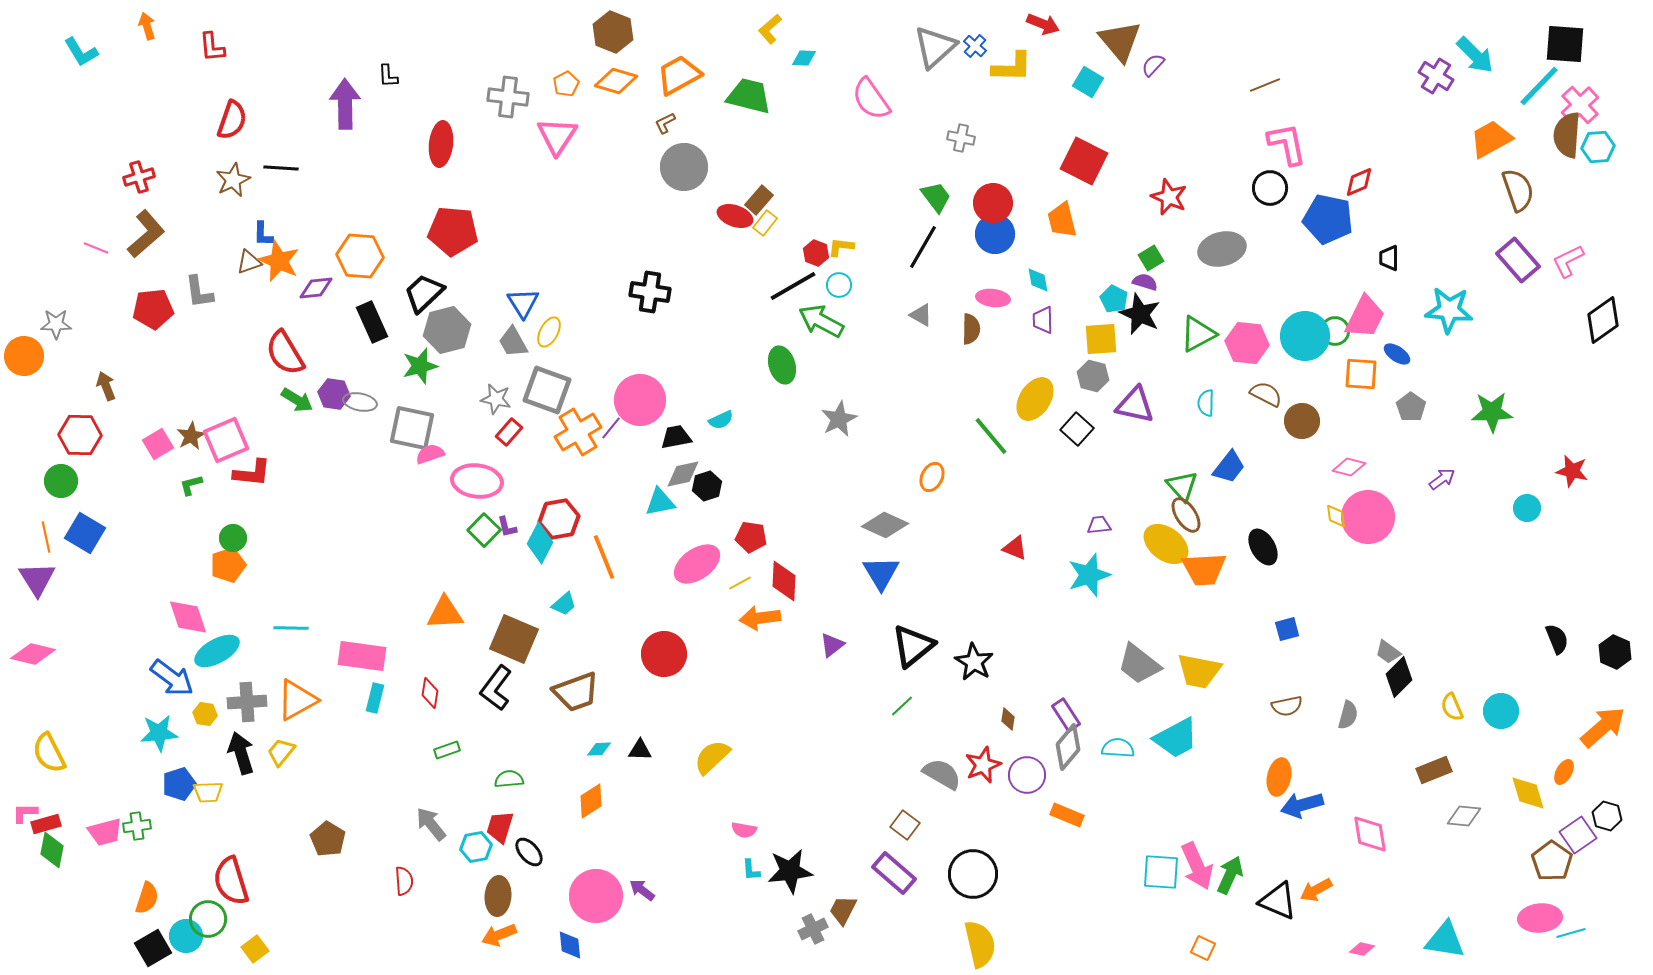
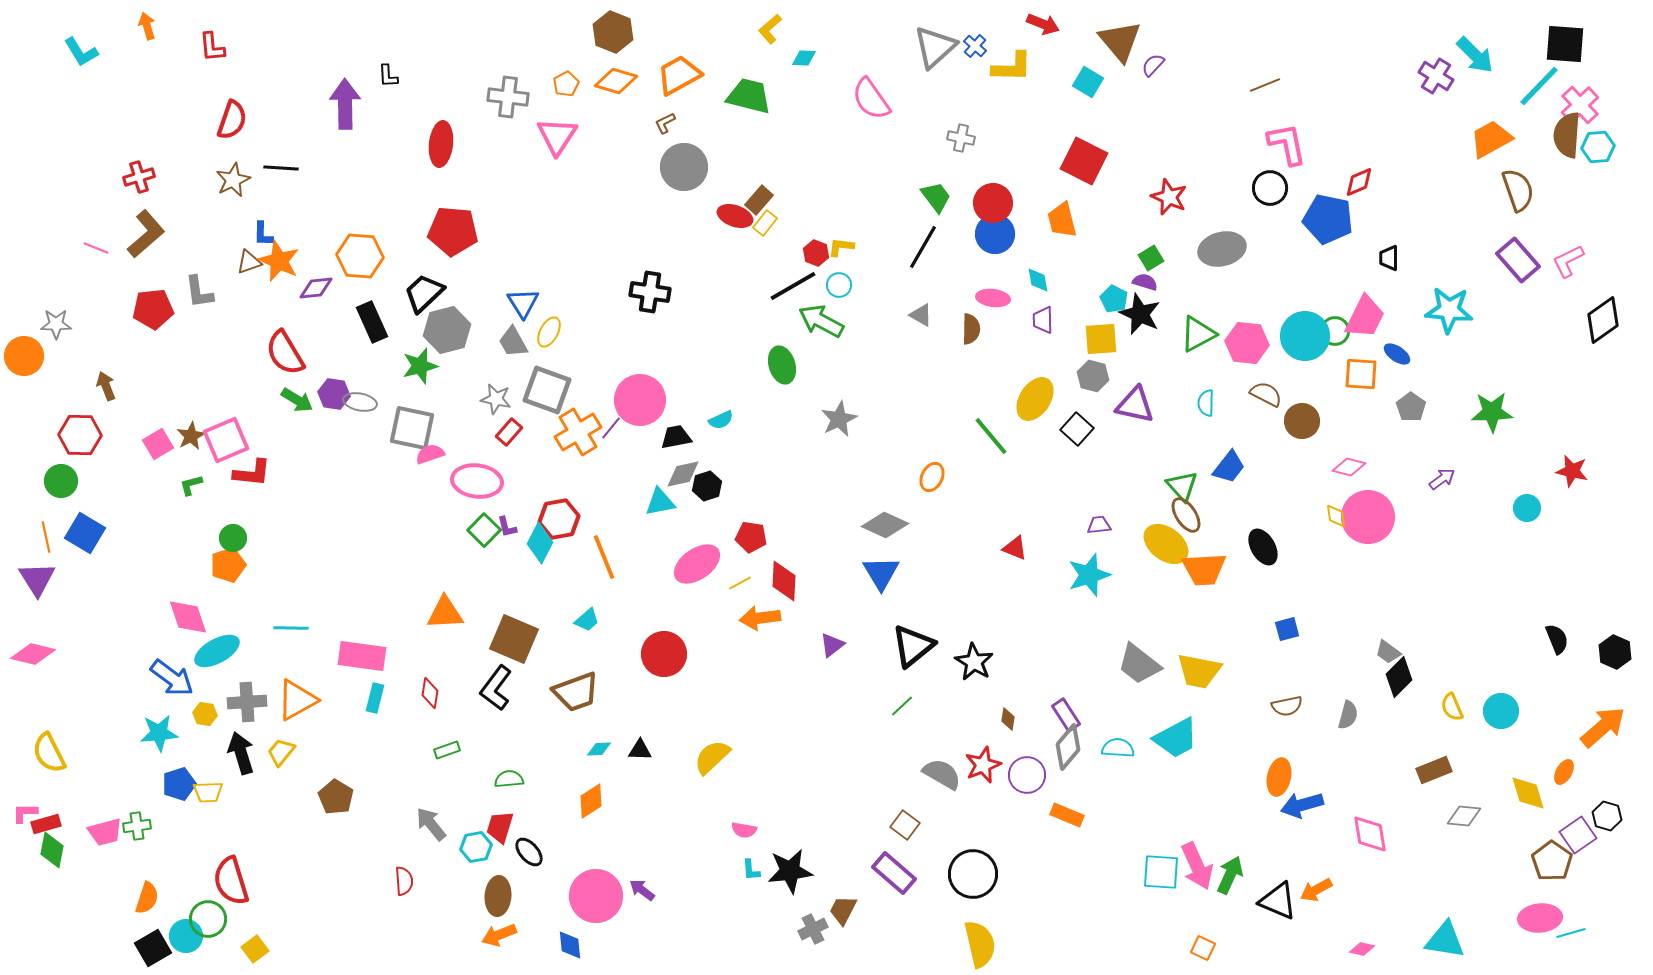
cyan trapezoid at (564, 604): moved 23 px right, 16 px down
brown pentagon at (328, 839): moved 8 px right, 42 px up
